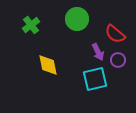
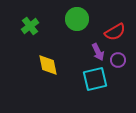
green cross: moved 1 px left, 1 px down
red semicircle: moved 2 px up; rotated 70 degrees counterclockwise
